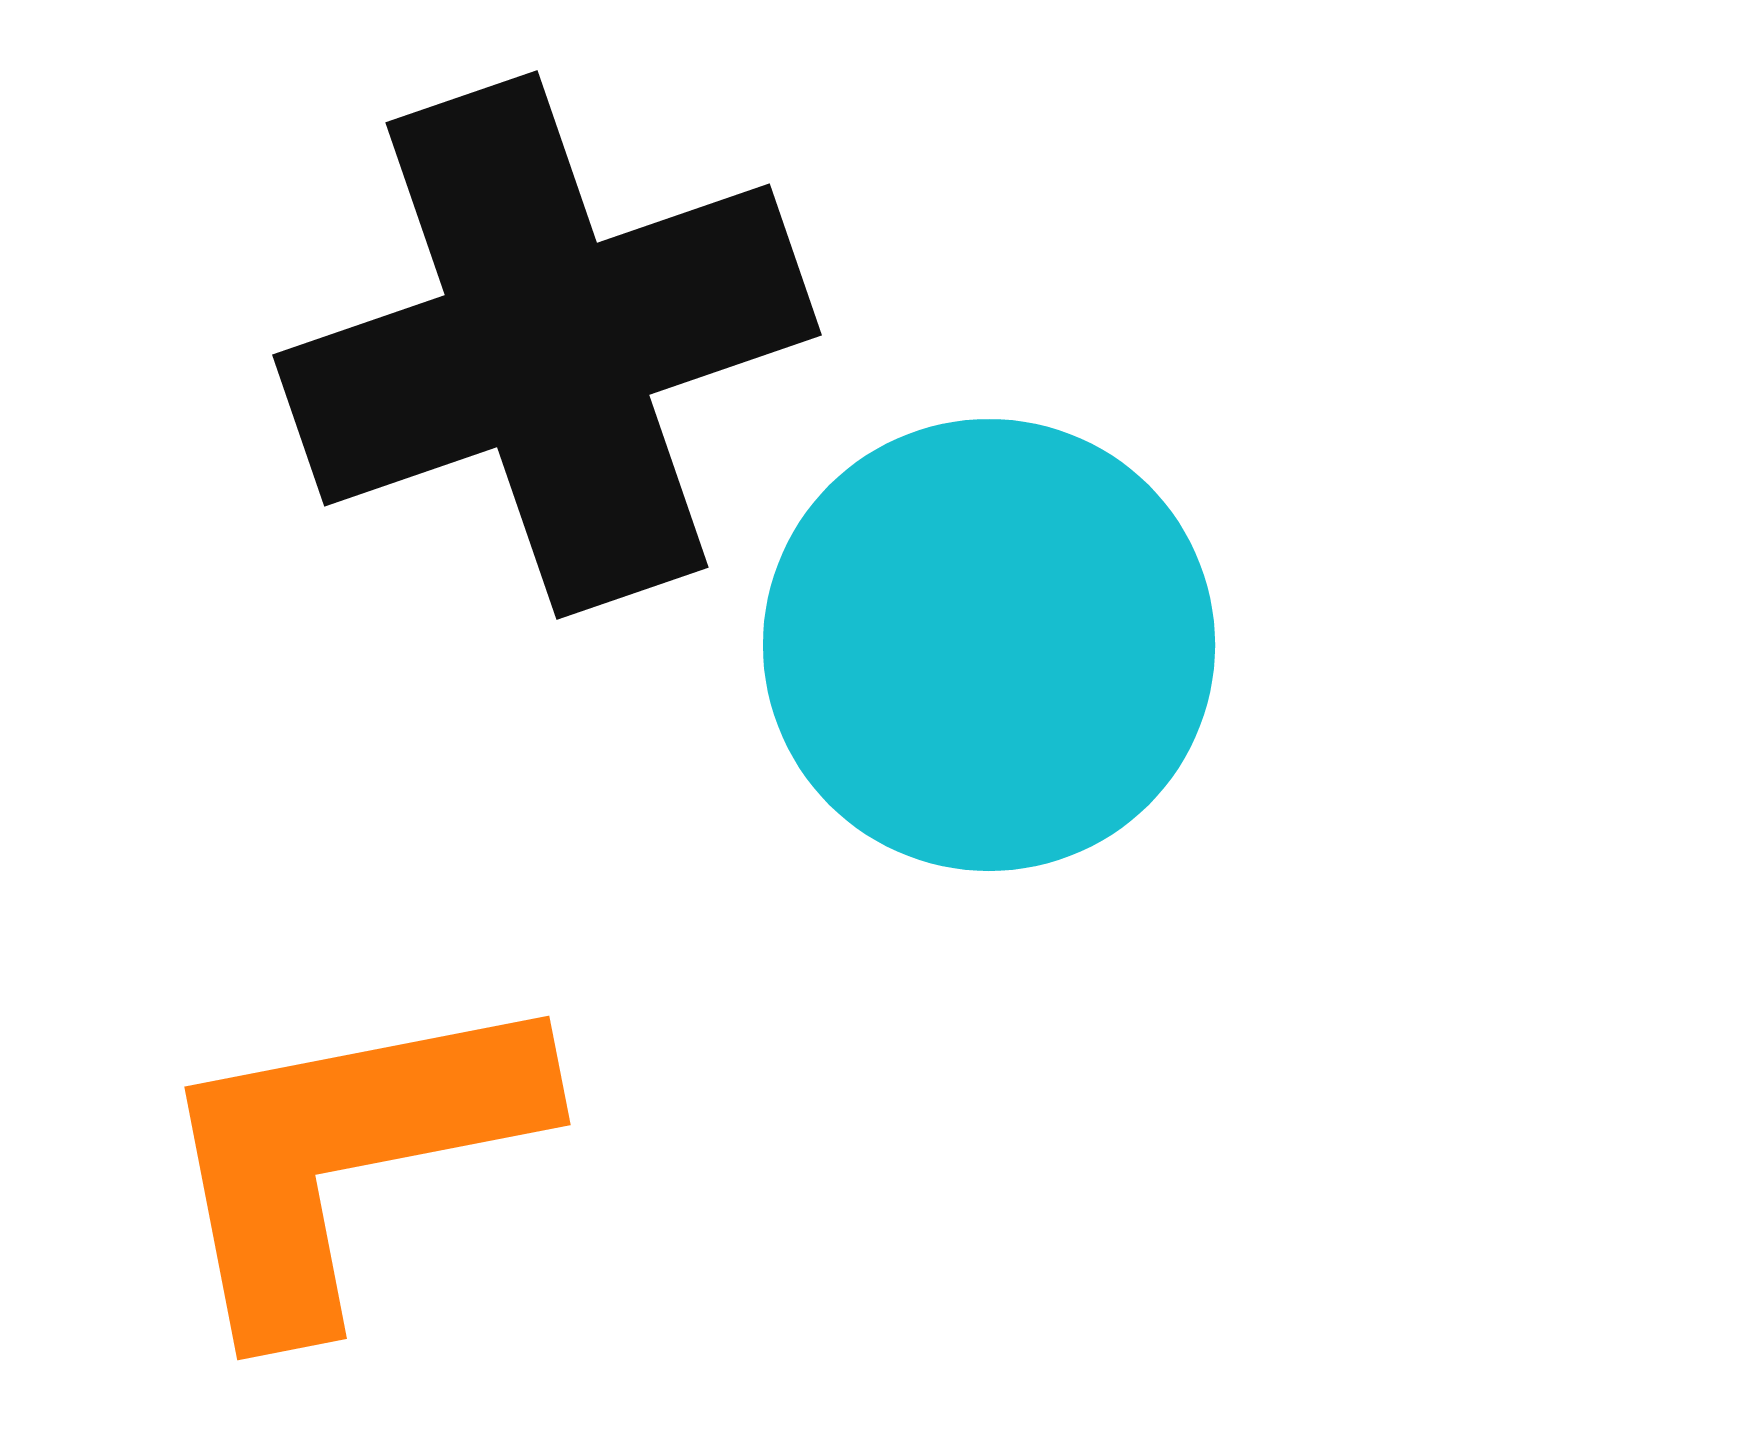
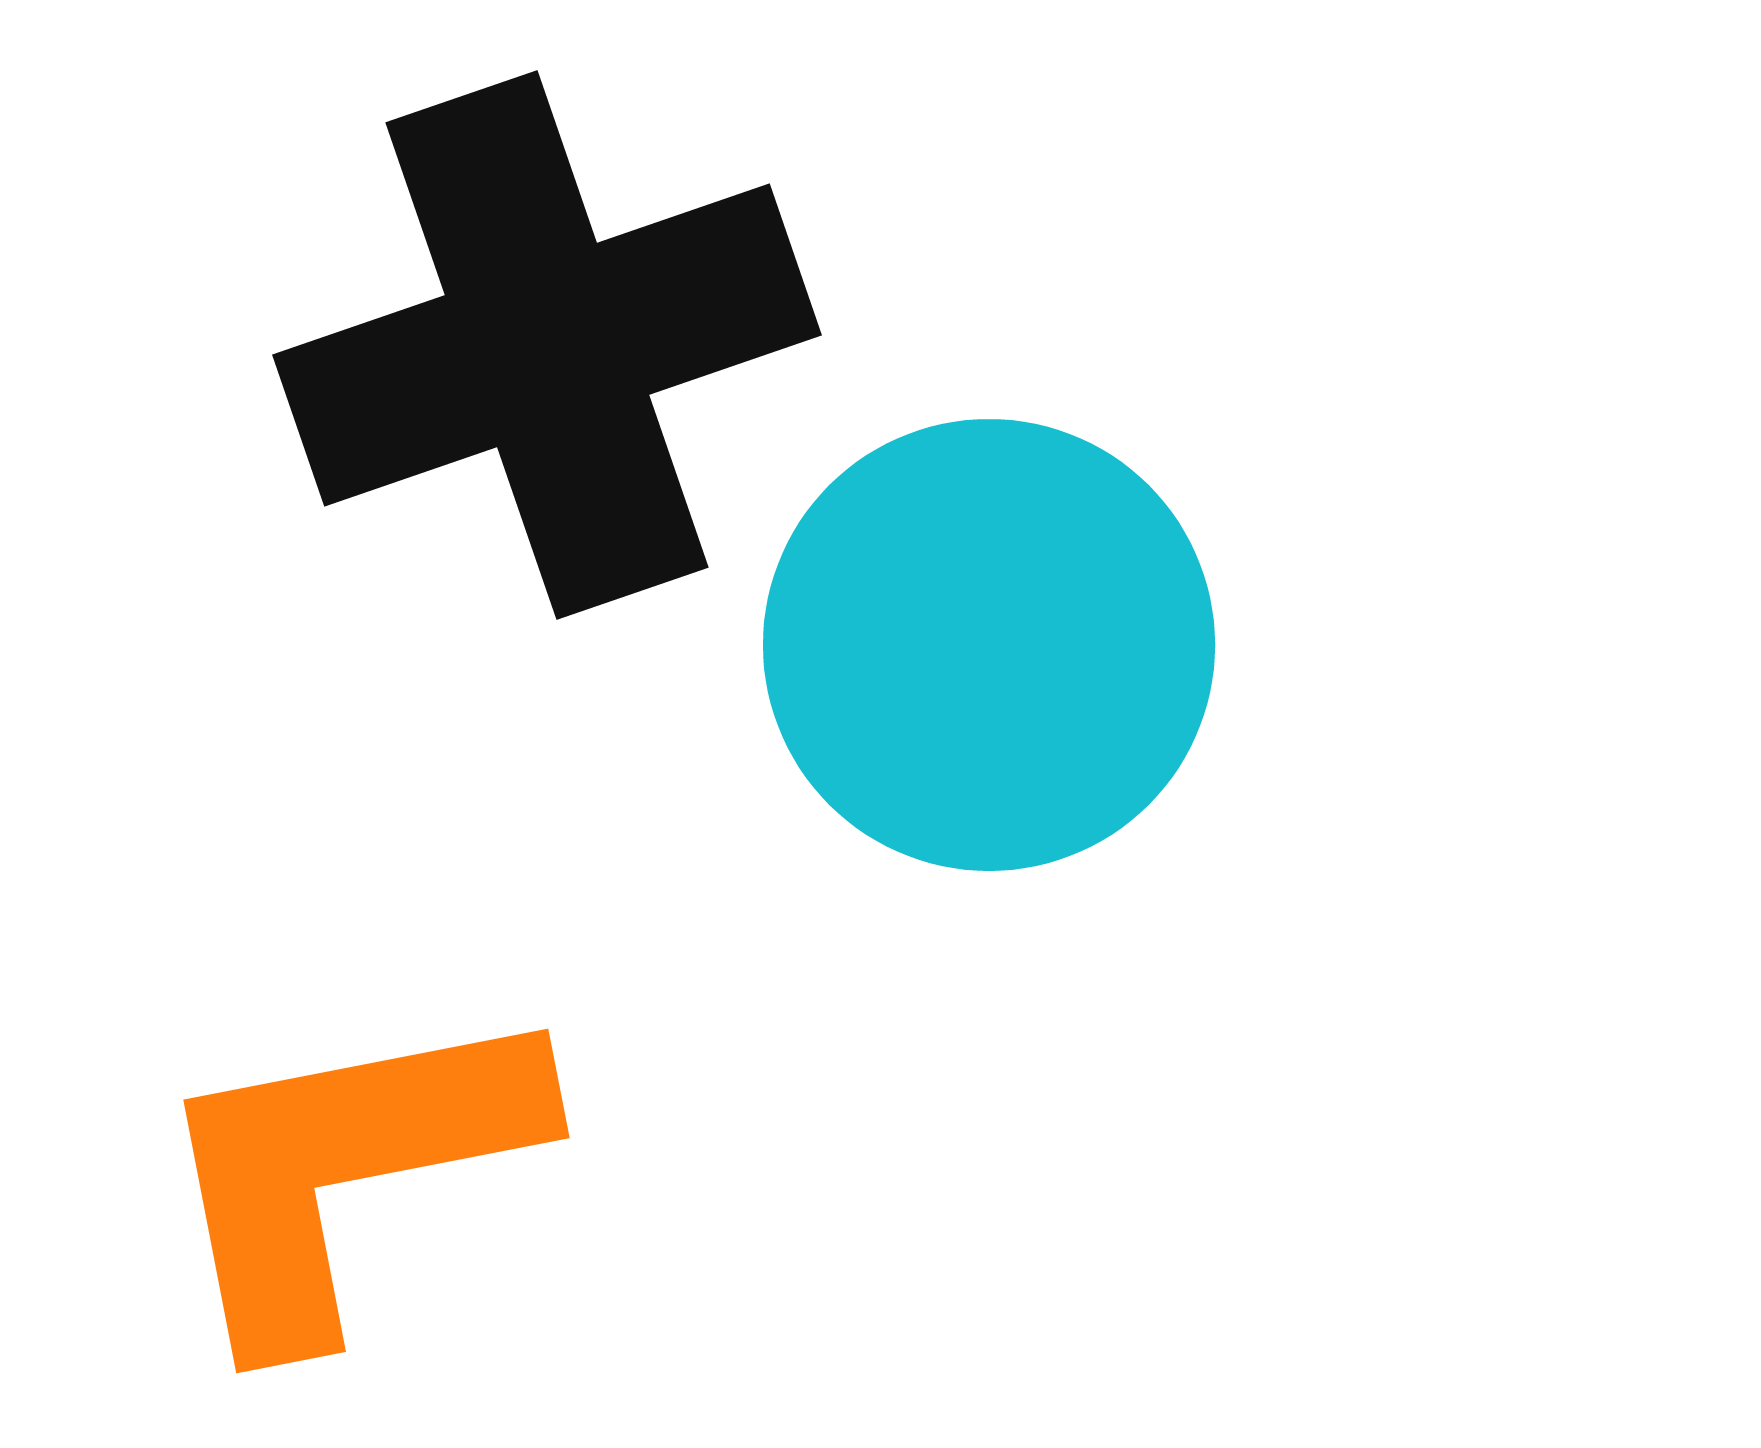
orange L-shape: moved 1 px left, 13 px down
